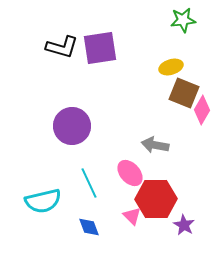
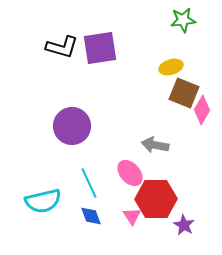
pink triangle: rotated 12 degrees clockwise
blue diamond: moved 2 px right, 11 px up
